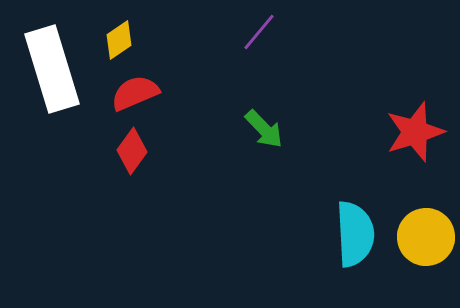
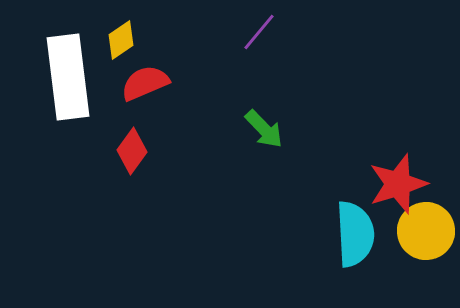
yellow diamond: moved 2 px right
white rectangle: moved 16 px right, 8 px down; rotated 10 degrees clockwise
red semicircle: moved 10 px right, 10 px up
red star: moved 17 px left, 52 px down
yellow circle: moved 6 px up
